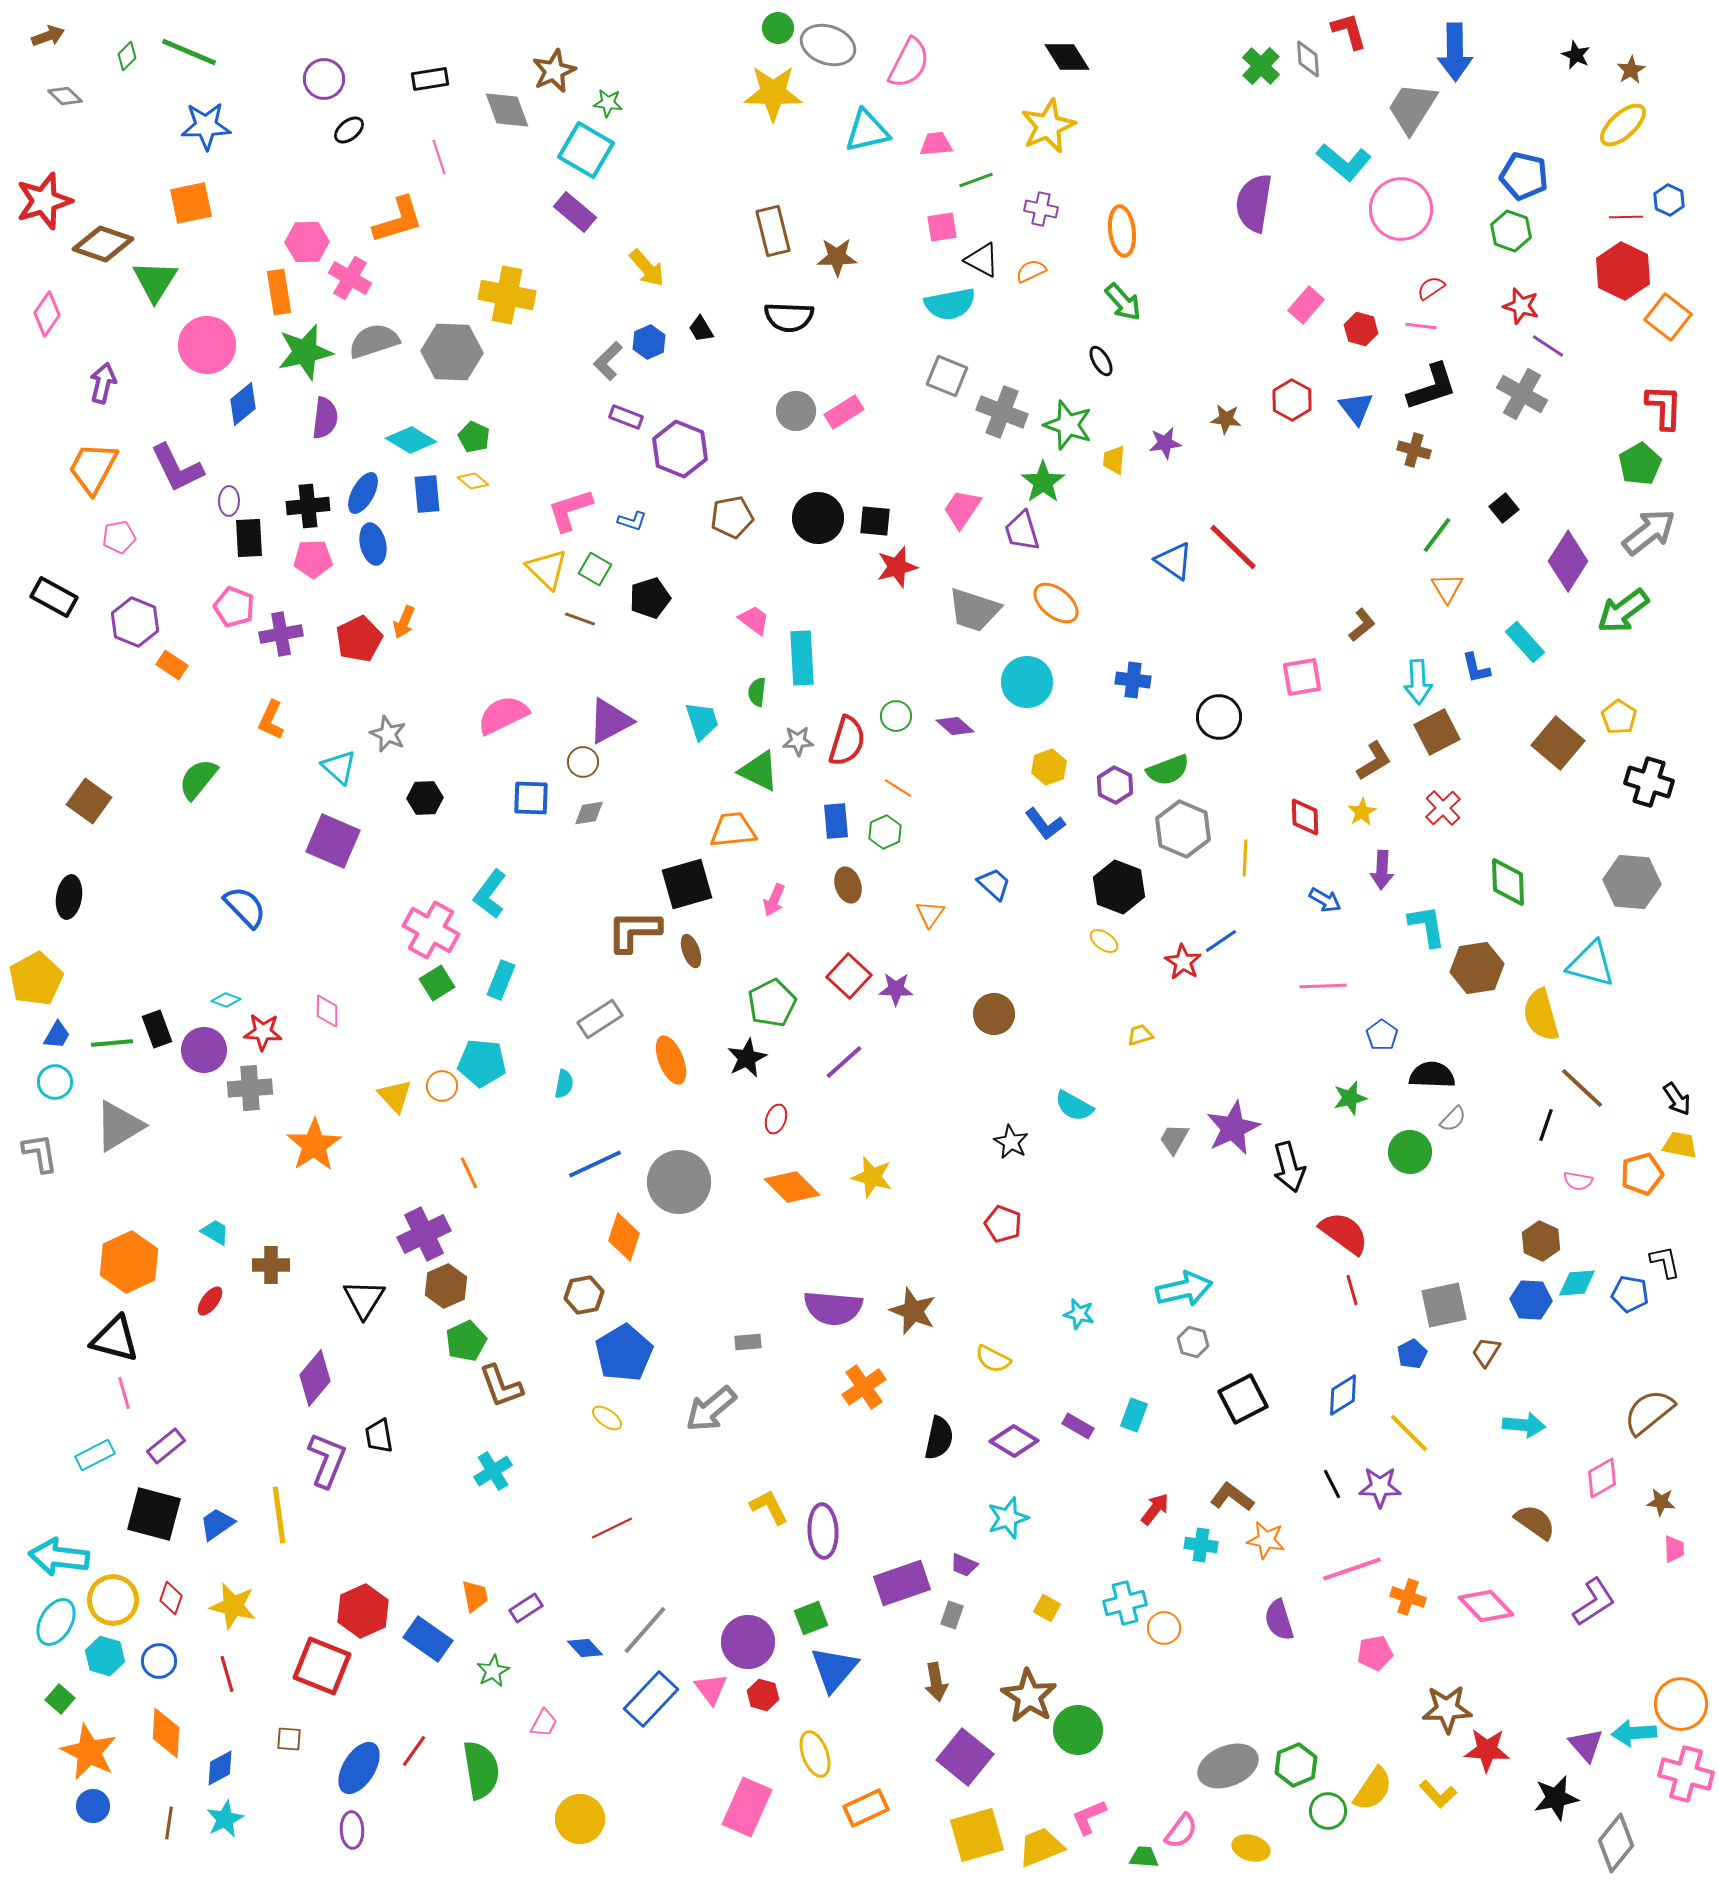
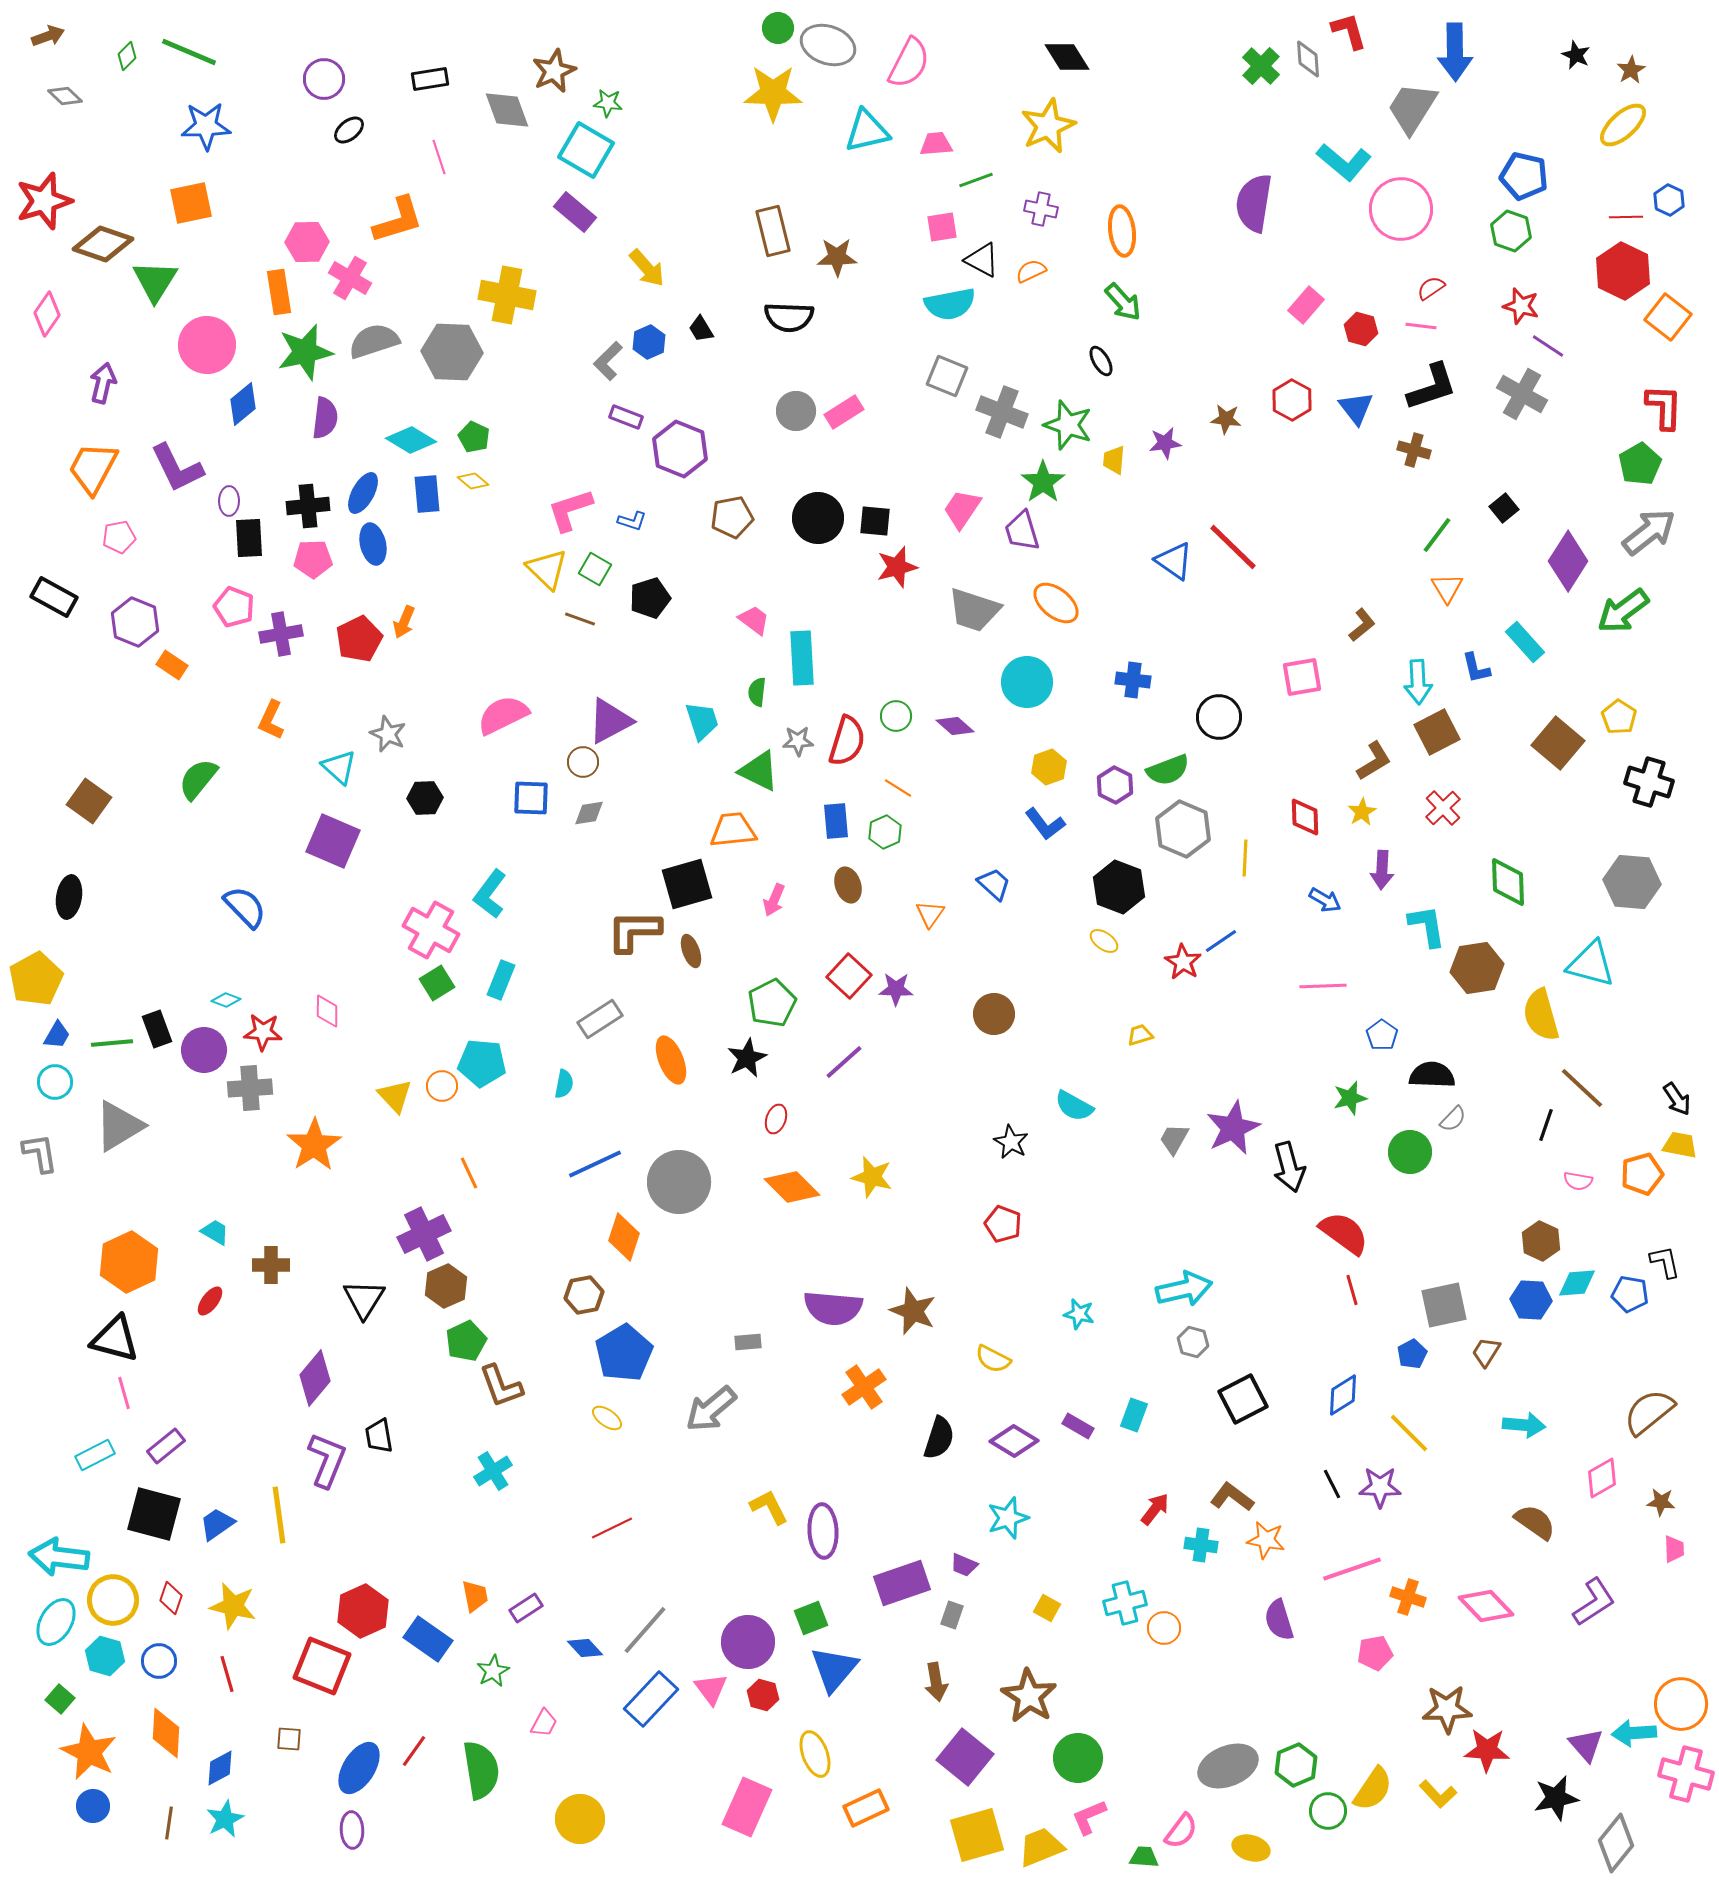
black semicircle at (939, 1438): rotated 6 degrees clockwise
green circle at (1078, 1730): moved 28 px down
